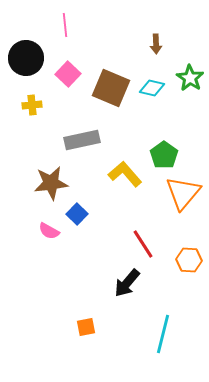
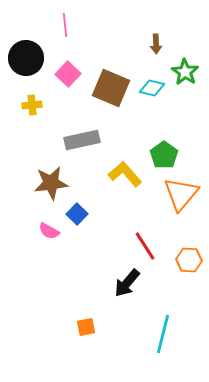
green star: moved 5 px left, 6 px up
orange triangle: moved 2 px left, 1 px down
red line: moved 2 px right, 2 px down
